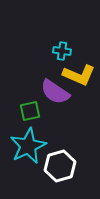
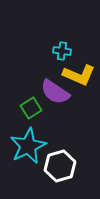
green square: moved 1 px right, 3 px up; rotated 20 degrees counterclockwise
